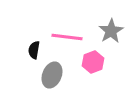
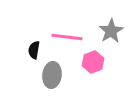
gray ellipse: rotated 15 degrees counterclockwise
